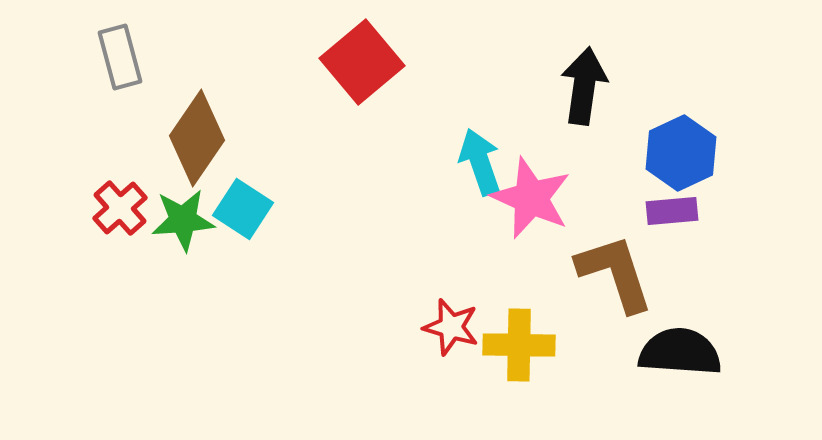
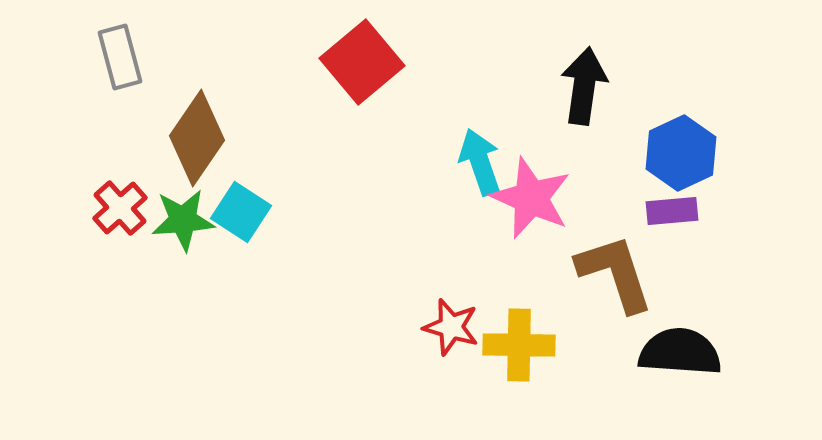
cyan square: moved 2 px left, 3 px down
